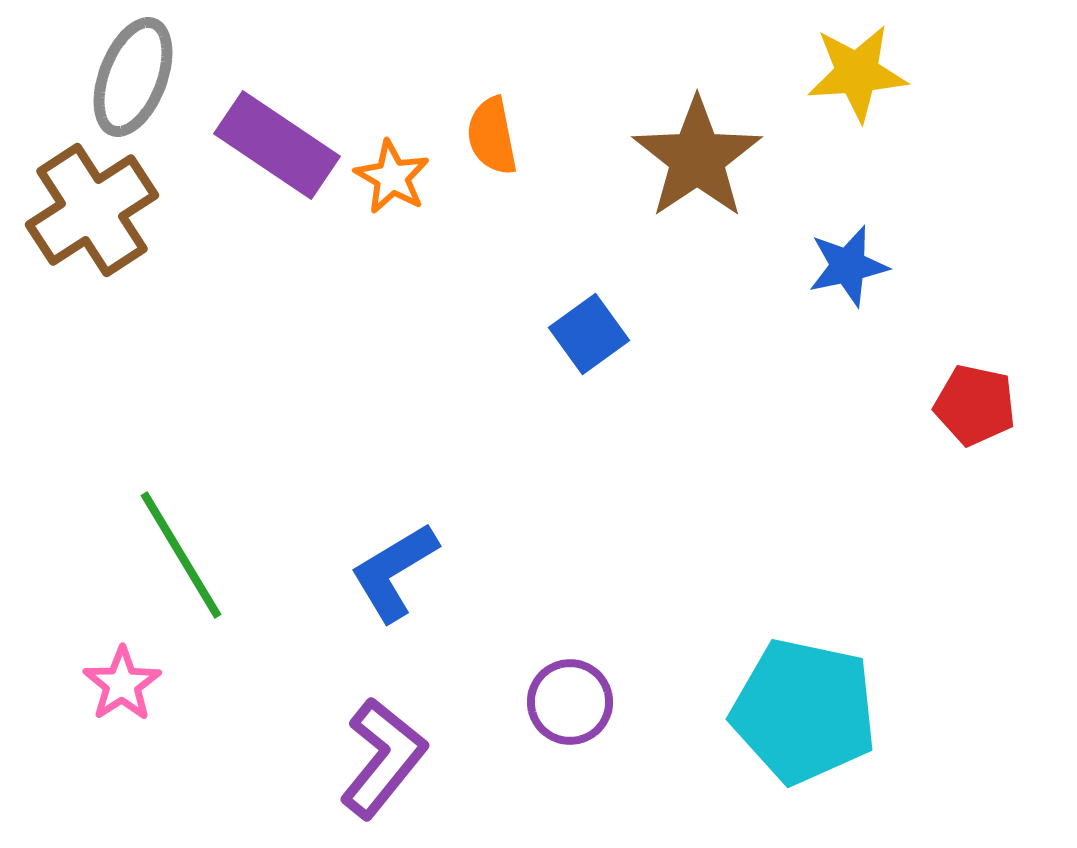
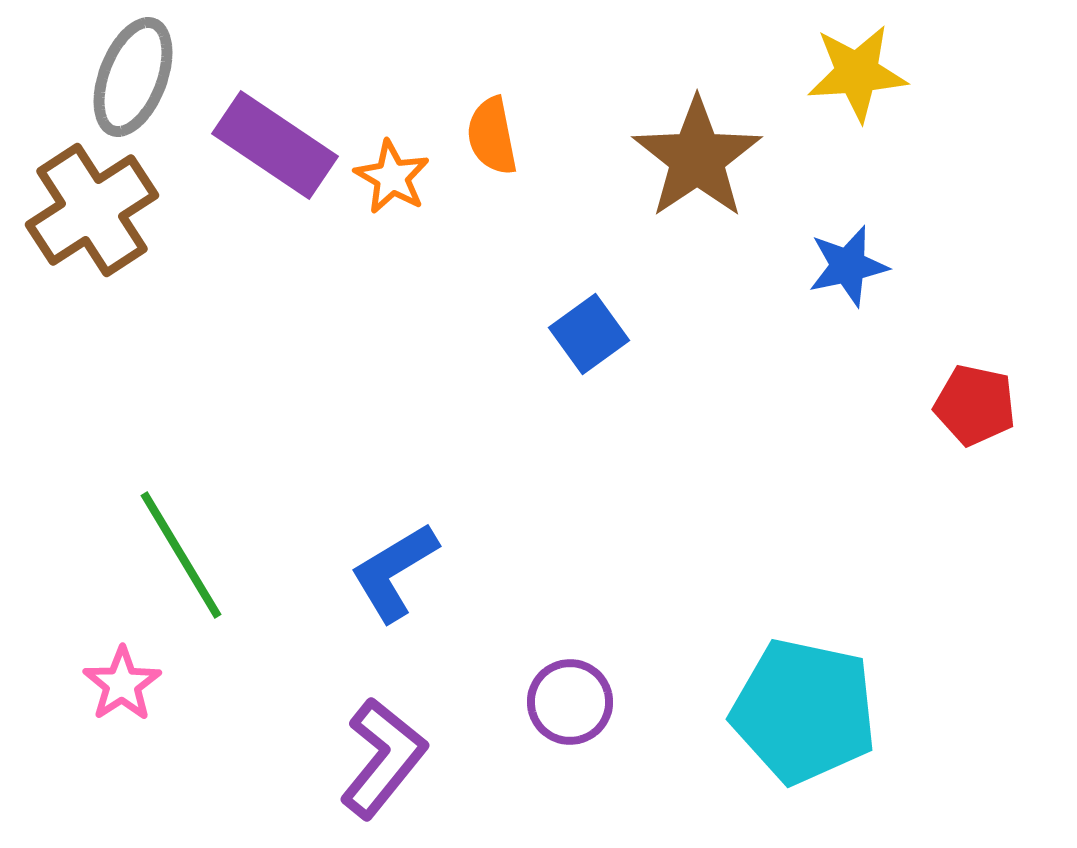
purple rectangle: moved 2 px left
